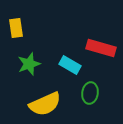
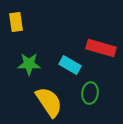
yellow rectangle: moved 6 px up
green star: rotated 20 degrees clockwise
yellow semicircle: moved 4 px right, 2 px up; rotated 100 degrees counterclockwise
